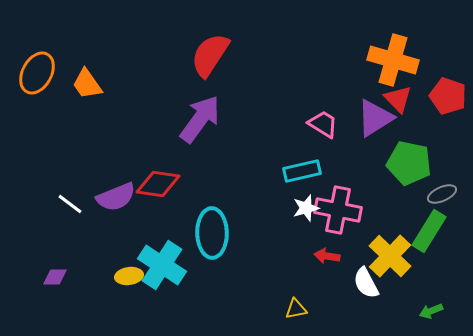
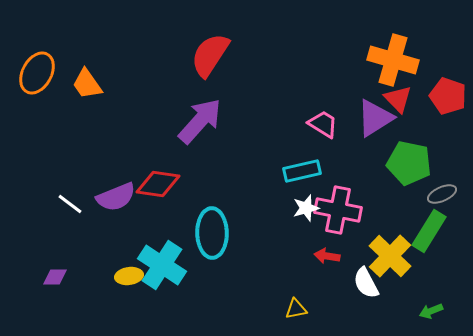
purple arrow: moved 2 px down; rotated 6 degrees clockwise
